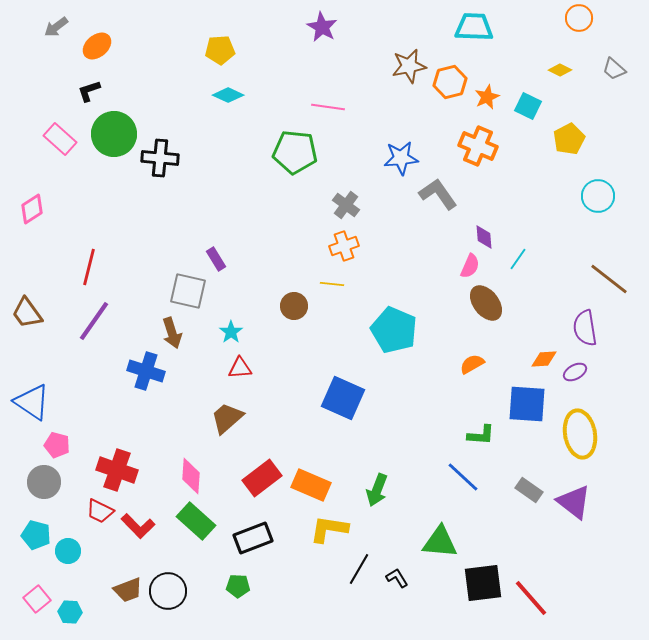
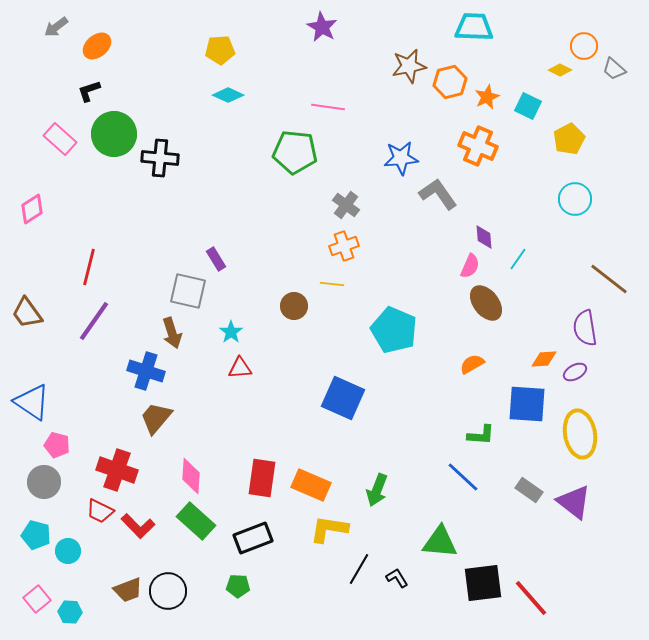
orange circle at (579, 18): moved 5 px right, 28 px down
cyan circle at (598, 196): moved 23 px left, 3 px down
brown trapezoid at (227, 418): moved 71 px left; rotated 9 degrees counterclockwise
red rectangle at (262, 478): rotated 45 degrees counterclockwise
